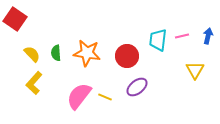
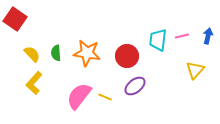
yellow triangle: rotated 12 degrees clockwise
purple ellipse: moved 2 px left, 1 px up
